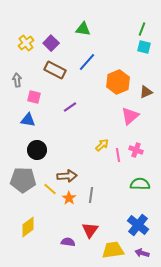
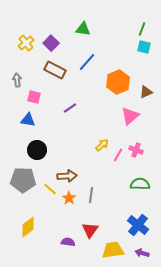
purple line: moved 1 px down
pink line: rotated 40 degrees clockwise
